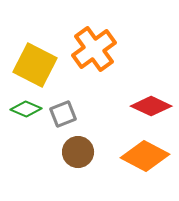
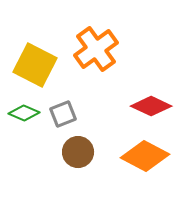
orange cross: moved 2 px right
green diamond: moved 2 px left, 4 px down
